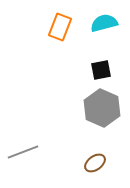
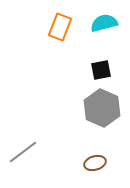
gray line: rotated 16 degrees counterclockwise
brown ellipse: rotated 20 degrees clockwise
